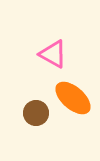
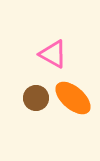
brown circle: moved 15 px up
